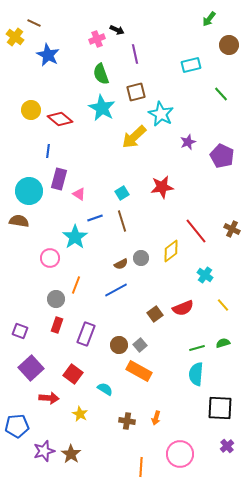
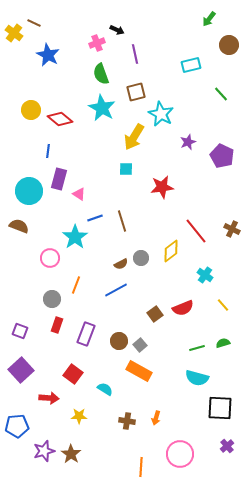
yellow cross at (15, 37): moved 1 px left, 4 px up
pink cross at (97, 39): moved 4 px down
yellow arrow at (134, 137): rotated 16 degrees counterclockwise
cyan square at (122, 193): moved 4 px right, 24 px up; rotated 32 degrees clockwise
brown semicircle at (19, 221): moved 5 px down; rotated 12 degrees clockwise
gray circle at (56, 299): moved 4 px left
brown circle at (119, 345): moved 4 px up
purple square at (31, 368): moved 10 px left, 2 px down
cyan semicircle at (196, 374): moved 1 px right, 4 px down; rotated 80 degrees counterclockwise
yellow star at (80, 414): moved 1 px left, 2 px down; rotated 28 degrees counterclockwise
